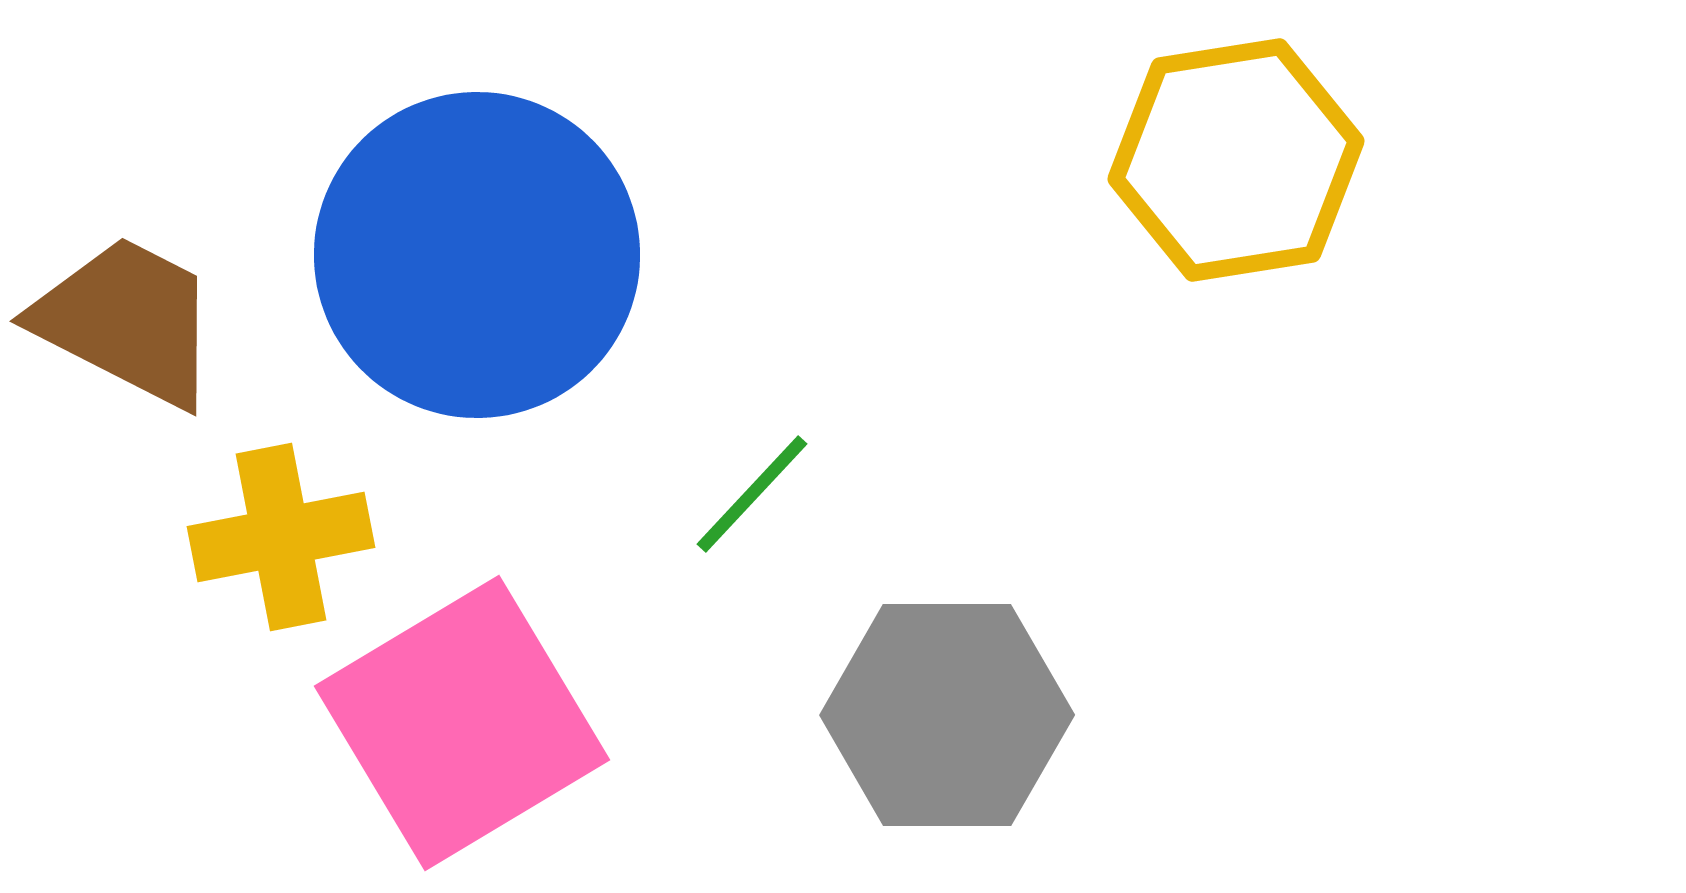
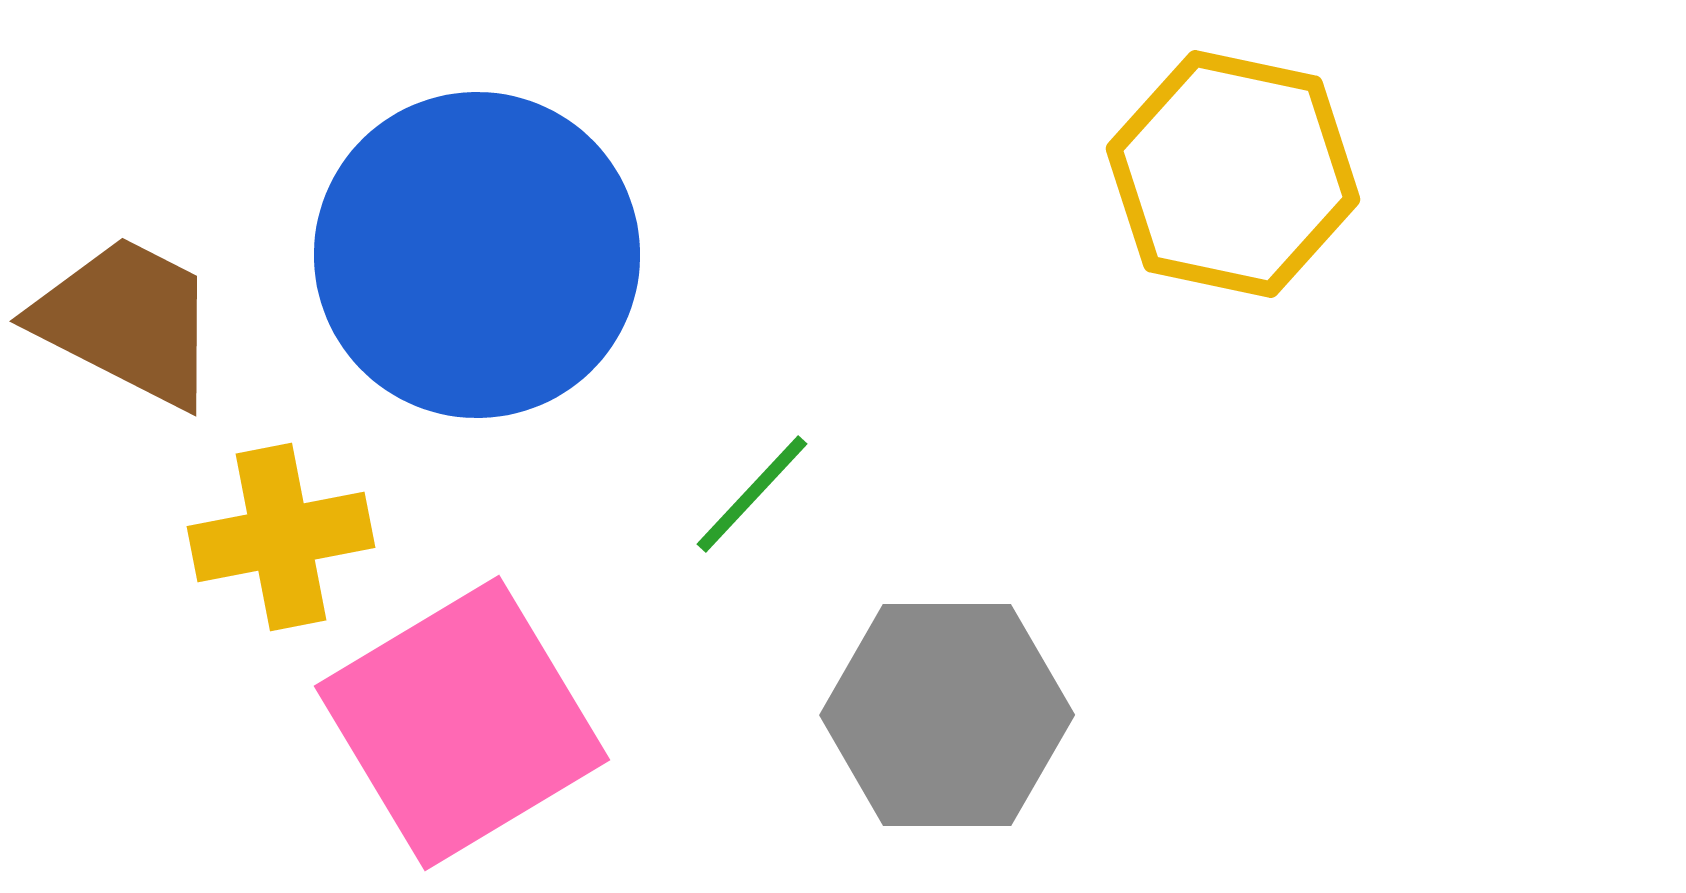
yellow hexagon: moved 3 px left, 14 px down; rotated 21 degrees clockwise
